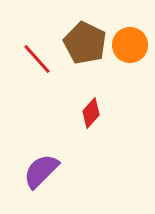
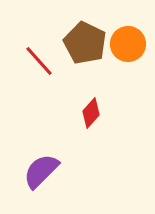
orange circle: moved 2 px left, 1 px up
red line: moved 2 px right, 2 px down
